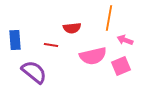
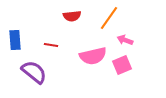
orange line: rotated 25 degrees clockwise
red semicircle: moved 12 px up
pink square: moved 1 px right, 1 px up
